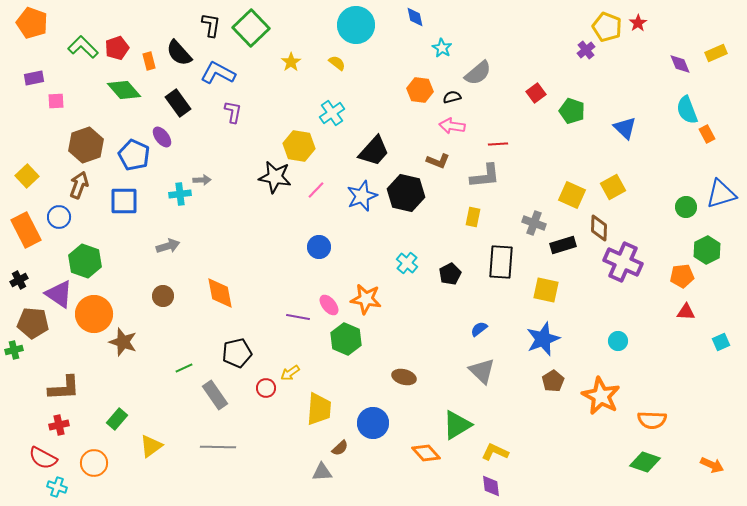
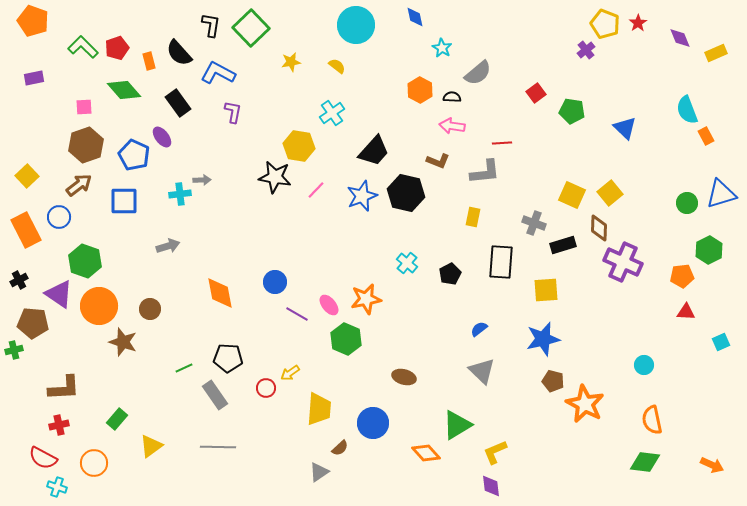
orange pentagon at (32, 23): moved 1 px right, 2 px up
yellow pentagon at (607, 27): moved 2 px left, 3 px up
yellow star at (291, 62): rotated 24 degrees clockwise
yellow semicircle at (337, 63): moved 3 px down
purple diamond at (680, 64): moved 26 px up
orange hexagon at (420, 90): rotated 20 degrees clockwise
black semicircle at (452, 97): rotated 18 degrees clockwise
pink square at (56, 101): moved 28 px right, 6 px down
green pentagon at (572, 111): rotated 10 degrees counterclockwise
orange rectangle at (707, 134): moved 1 px left, 2 px down
red line at (498, 144): moved 4 px right, 1 px up
gray L-shape at (485, 176): moved 4 px up
brown arrow at (79, 185): rotated 32 degrees clockwise
yellow square at (613, 187): moved 3 px left, 6 px down; rotated 10 degrees counterclockwise
green circle at (686, 207): moved 1 px right, 4 px up
blue circle at (319, 247): moved 44 px left, 35 px down
green hexagon at (707, 250): moved 2 px right
yellow square at (546, 290): rotated 16 degrees counterclockwise
brown circle at (163, 296): moved 13 px left, 13 px down
orange star at (366, 299): rotated 20 degrees counterclockwise
orange circle at (94, 314): moved 5 px right, 8 px up
purple line at (298, 317): moved 1 px left, 3 px up; rotated 20 degrees clockwise
blue star at (543, 339): rotated 8 degrees clockwise
cyan circle at (618, 341): moved 26 px right, 24 px down
black pentagon at (237, 353): moved 9 px left, 5 px down; rotated 16 degrees clockwise
brown pentagon at (553, 381): rotated 25 degrees counterclockwise
orange star at (601, 396): moved 16 px left, 8 px down
orange semicircle at (652, 420): rotated 76 degrees clockwise
yellow L-shape at (495, 452): rotated 48 degrees counterclockwise
green diamond at (645, 462): rotated 12 degrees counterclockwise
gray triangle at (322, 472): moved 3 px left; rotated 30 degrees counterclockwise
